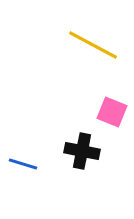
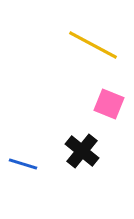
pink square: moved 3 px left, 8 px up
black cross: rotated 28 degrees clockwise
